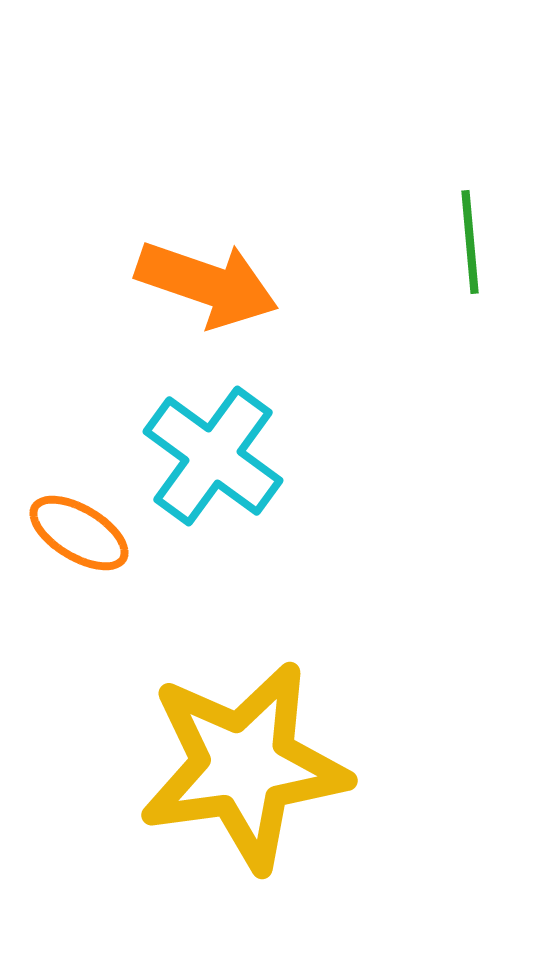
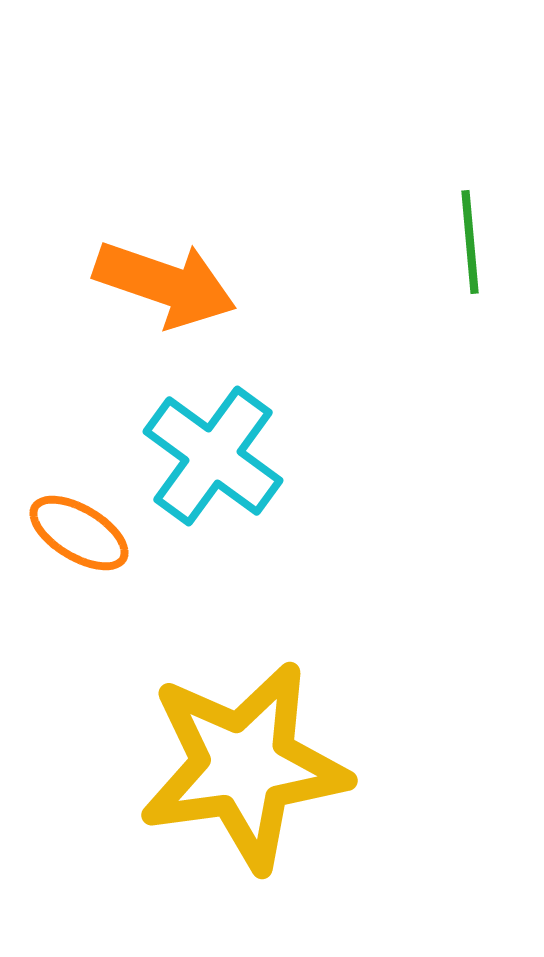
orange arrow: moved 42 px left
